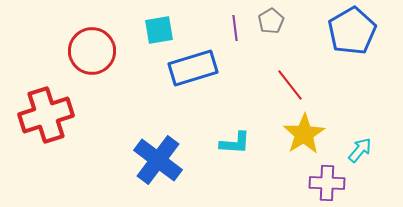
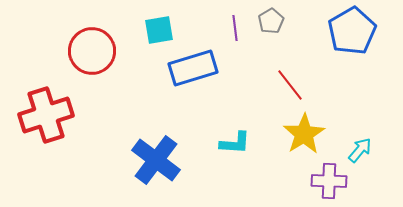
blue cross: moved 2 px left
purple cross: moved 2 px right, 2 px up
